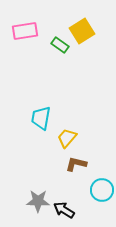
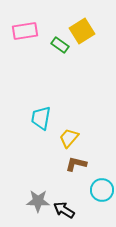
yellow trapezoid: moved 2 px right
